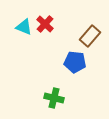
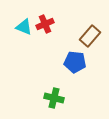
red cross: rotated 24 degrees clockwise
